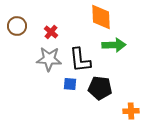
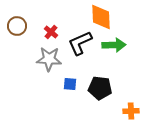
black L-shape: moved 17 px up; rotated 72 degrees clockwise
